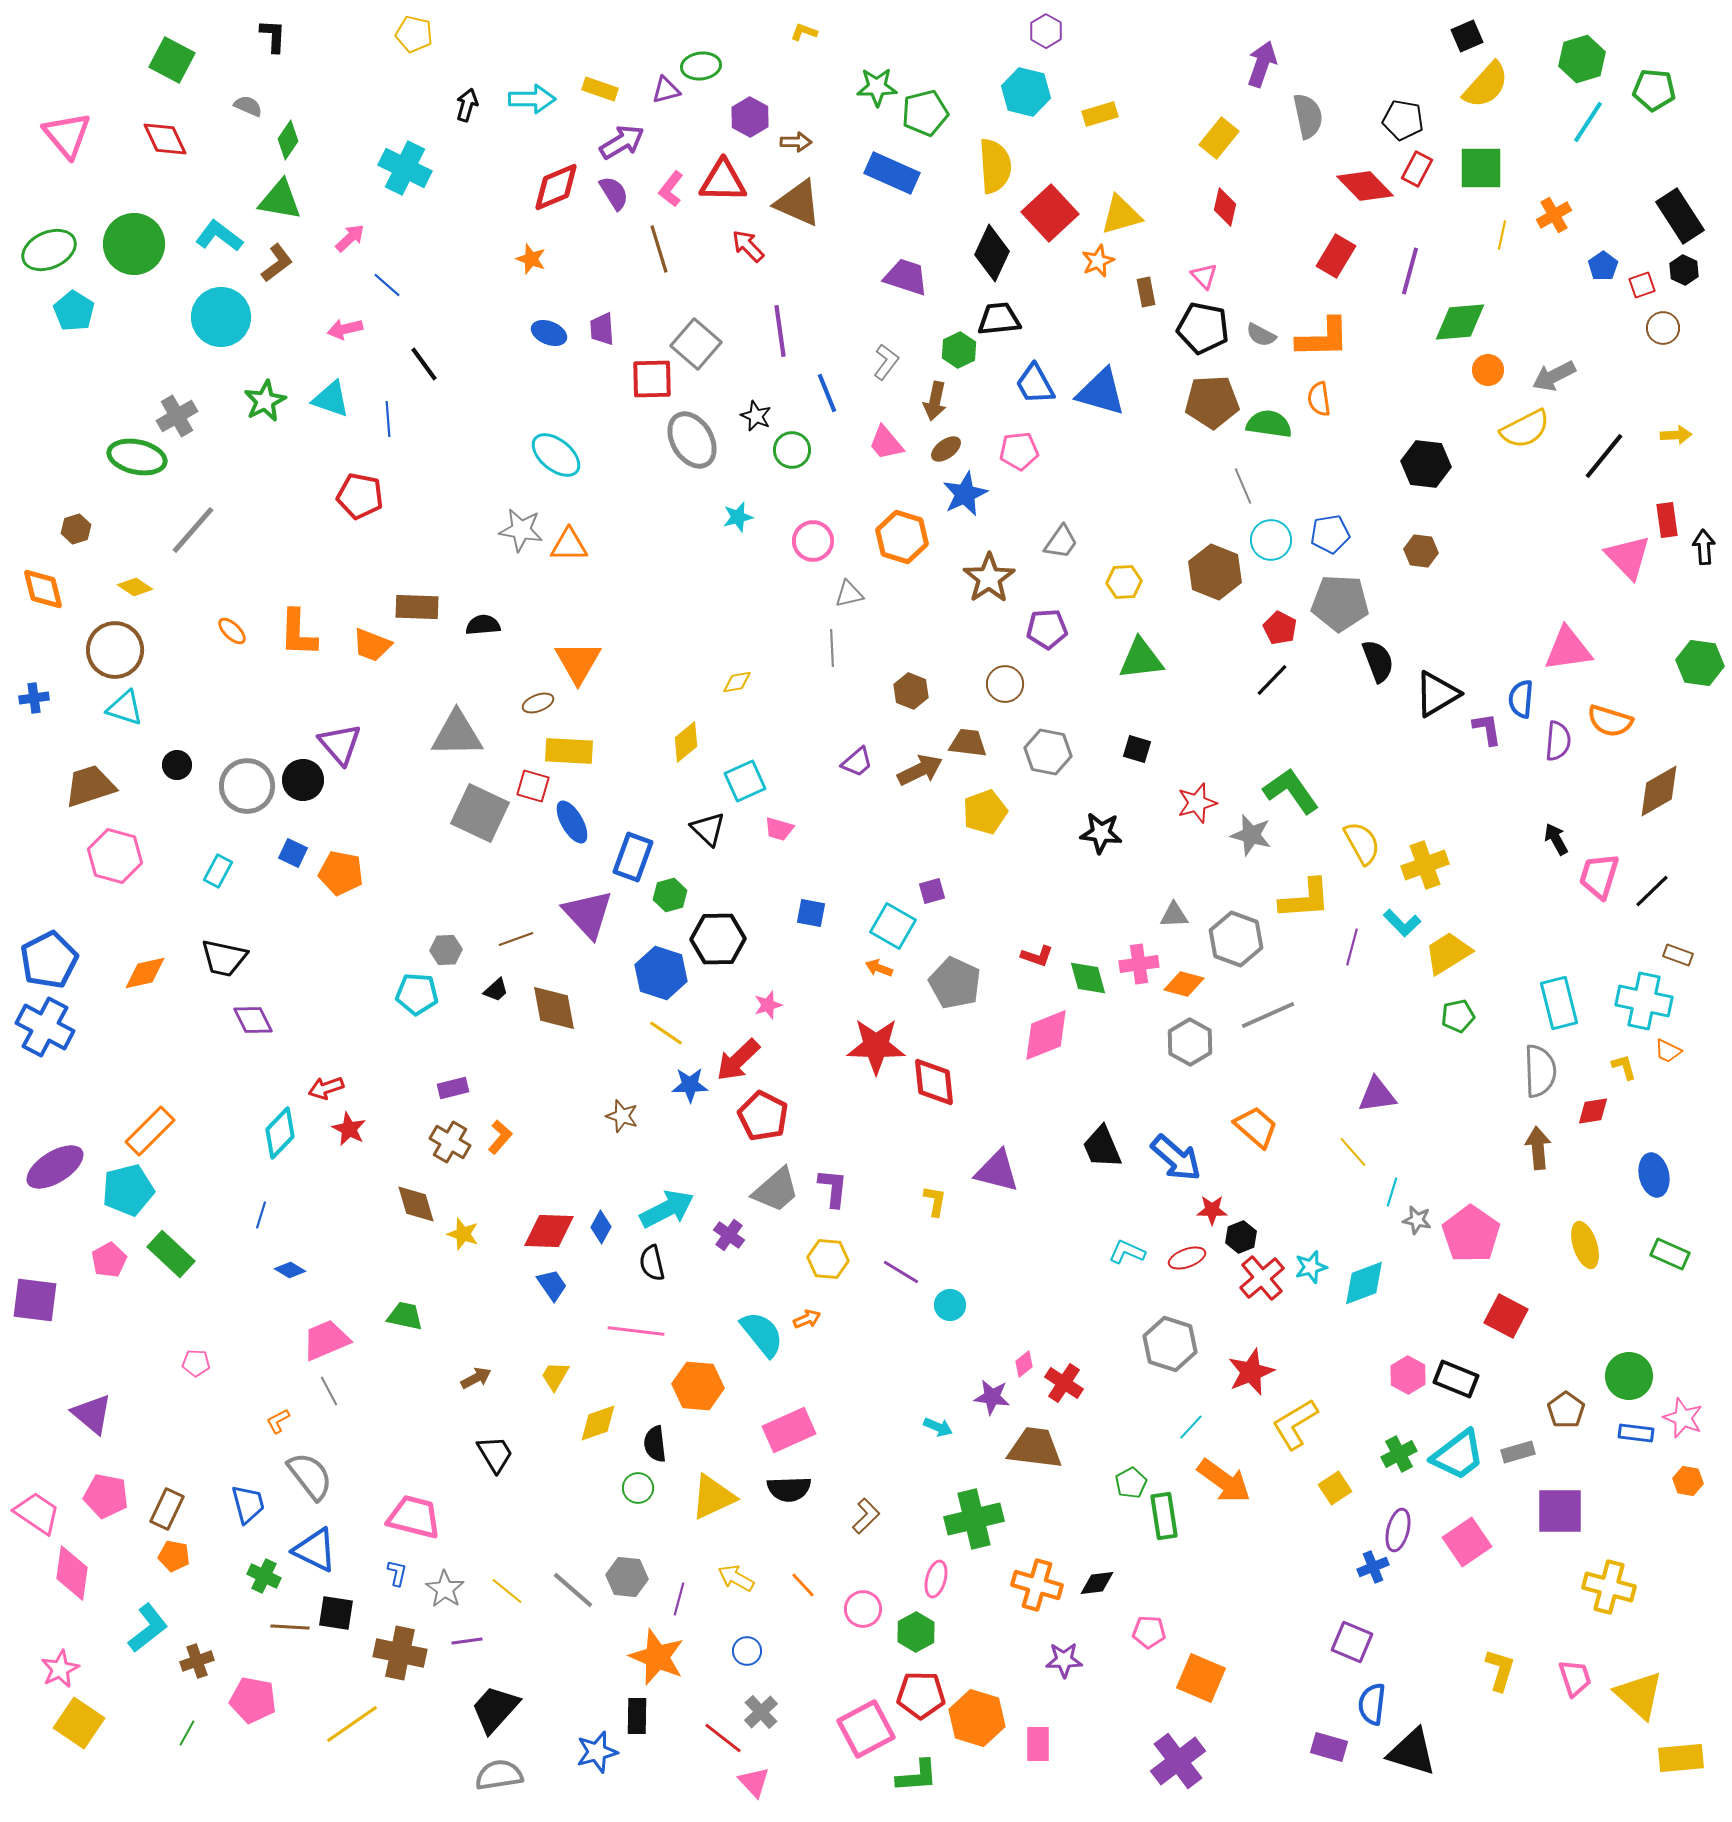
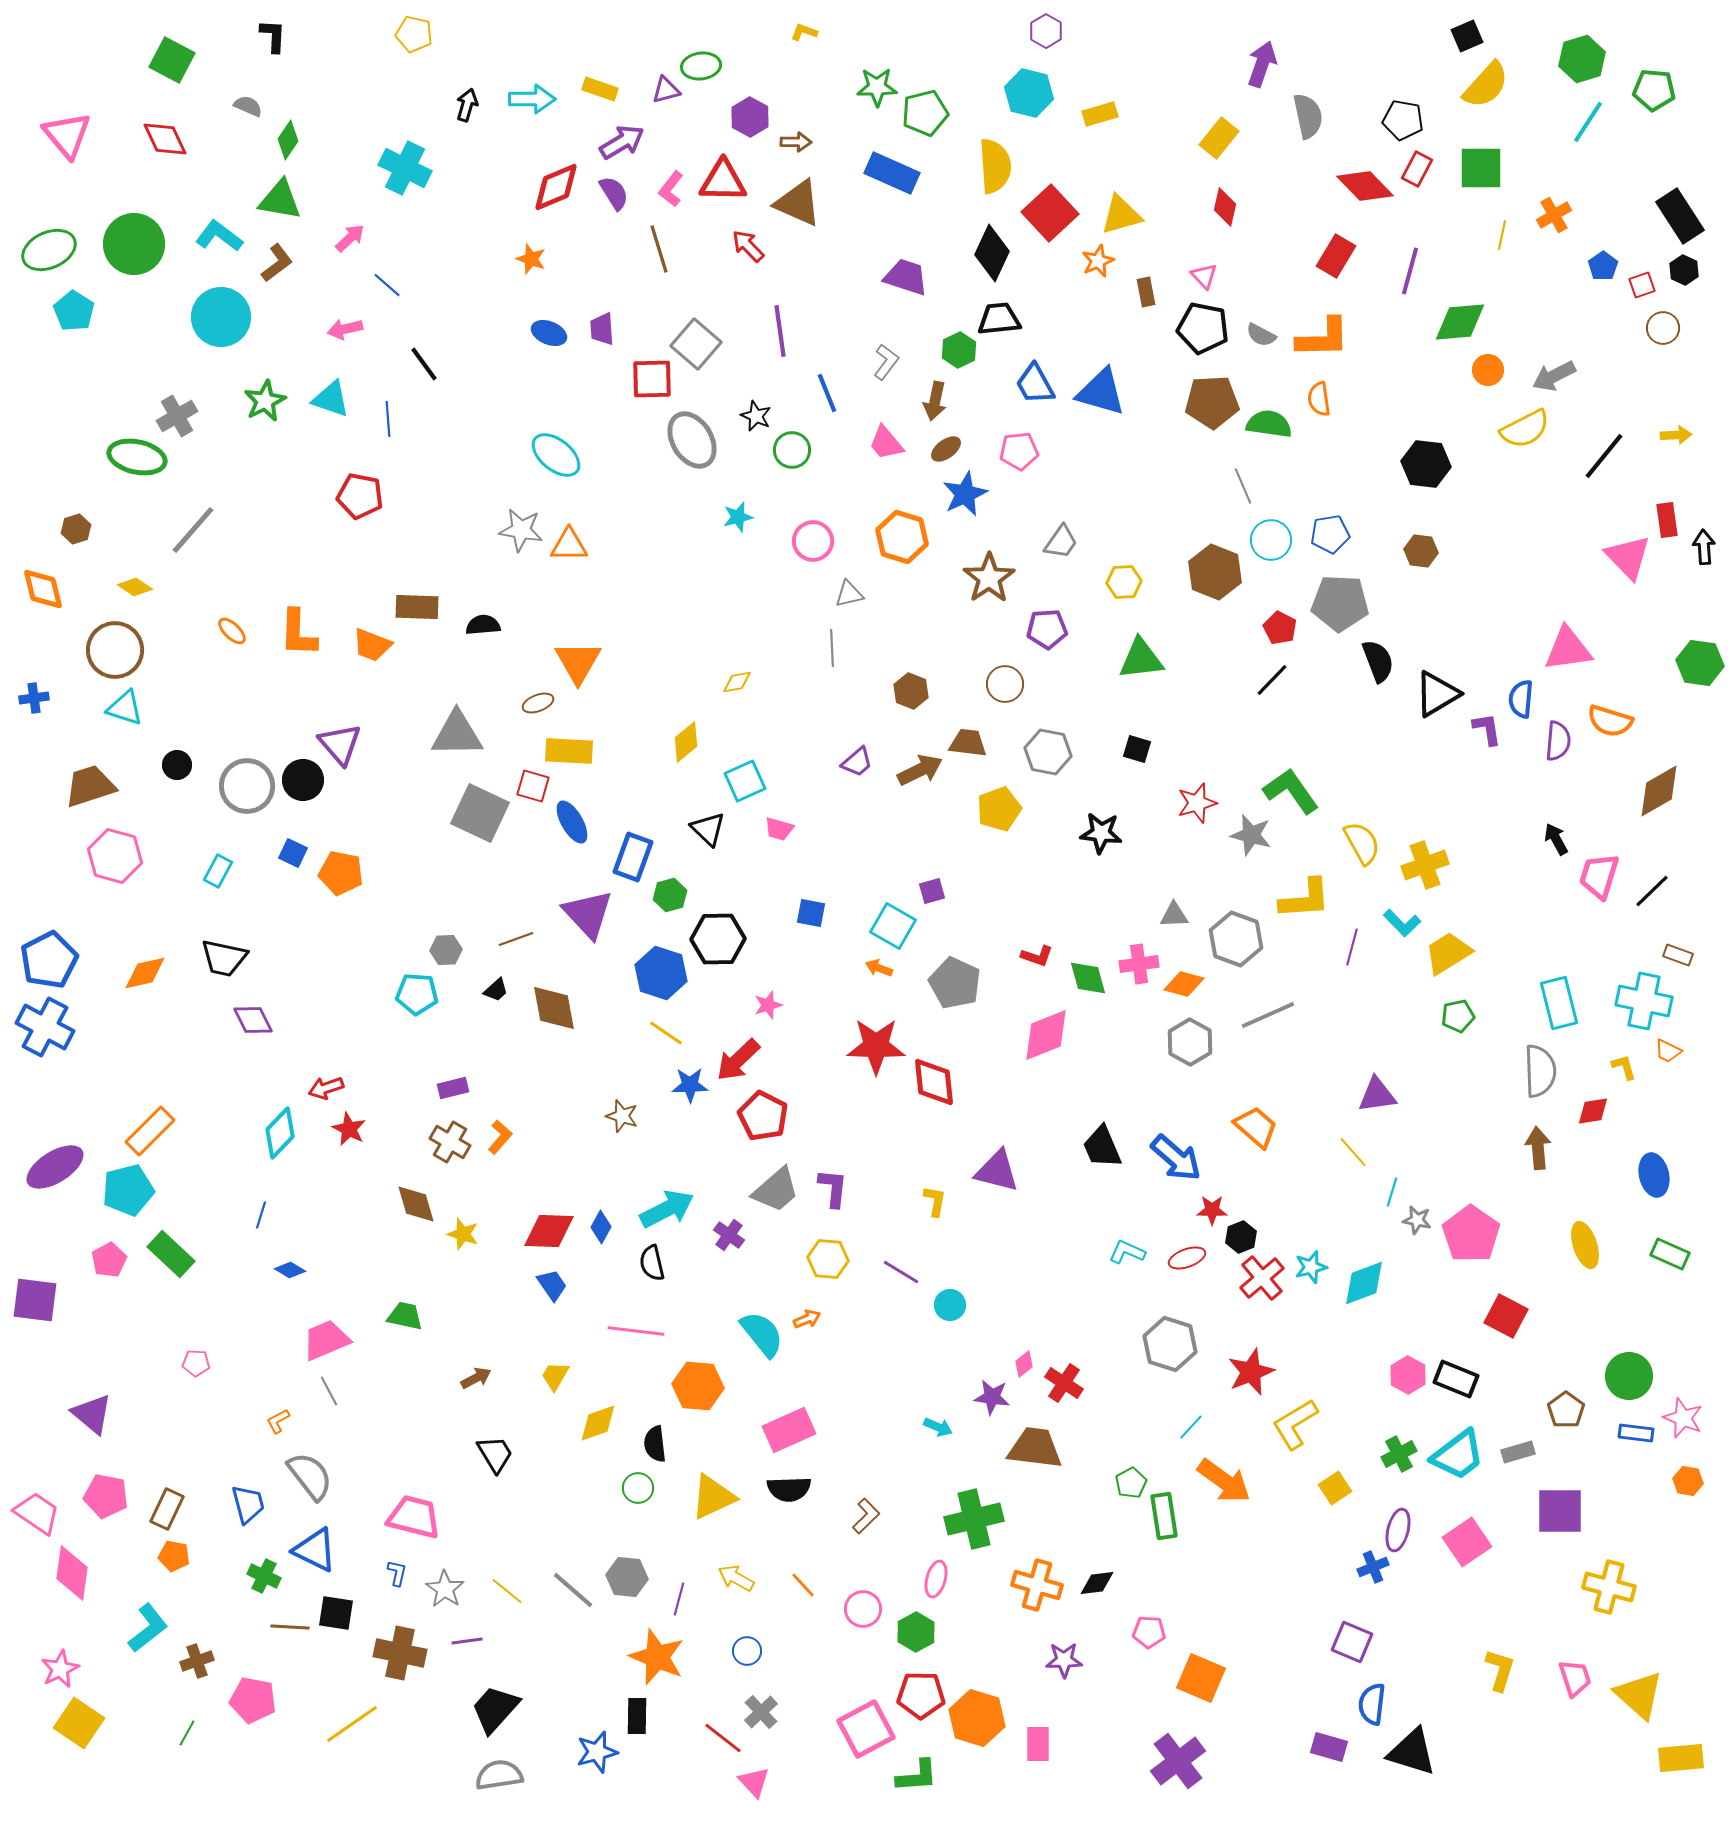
cyan hexagon at (1026, 92): moved 3 px right, 1 px down
yellow pentagon at (985, 812): moved 14 px right, 3 px up
